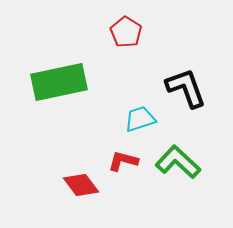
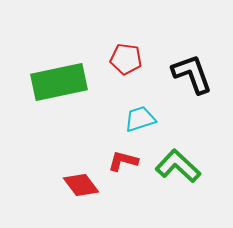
red pentagon: moved 27 px down; rotated 24 degrees counterclockwise
black L-shape: moved 6 px right, 14 px up
green L-shape: moved 4 px down
